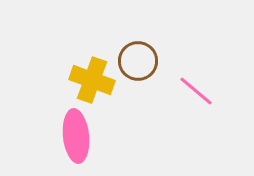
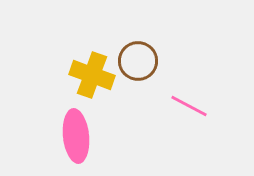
yellow cross: moved 5 px up
pink line: moved 7 px left, 15 px down; rotated 12 degrees counterclockwise
